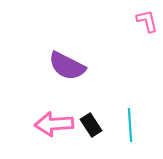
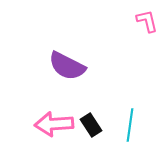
cyan line: rotated 12 degrees clockwise
